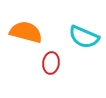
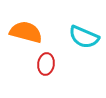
red ellipse: moved 5 px left, 1 px down
